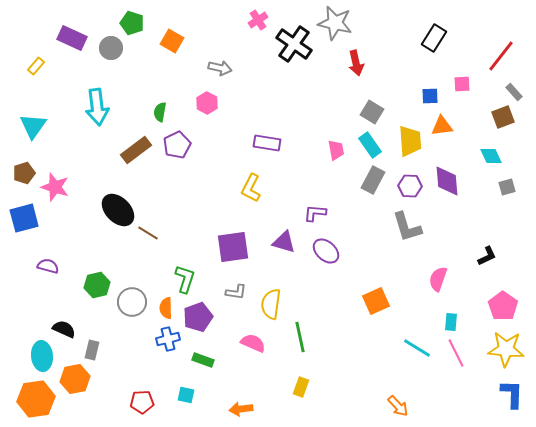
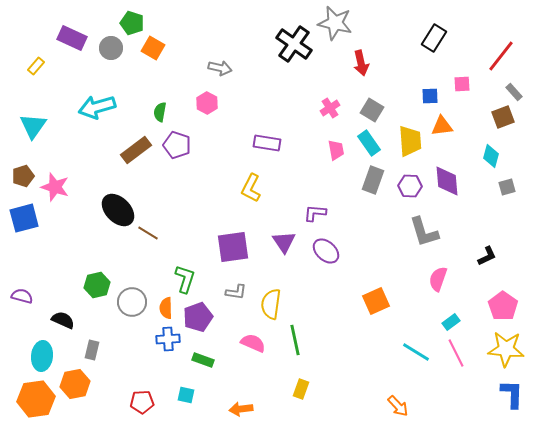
pink cross at (258, 20): moved 72 px right, 88 px down
orange square at (172, 41): moved 19 px left, 7 px down
red arrow at (356, 63): moved 5 px right
cyan arrow at (97, 107): rotated 81 degrees clockwise
gray square at (372, 112): moved 2 px up
purple pentagon at (177, 145): rotated 28 degrees counterclockwise
cyan rectangle at (370, 145): moved 1 px left, 2 px up
cyan diamond at (491, 156): rotated 40 degrees clockwise
brown pentagon at (24, 173): moved 1 px left, 3 px down
gray rectangle at (373, 180): rotated 8 degrees counterclockwise
gray L-shape at (407, 227): moved 17 px right, 5 px down
purple triangle at (284, 242): rotated 40 degrees clockwise
purple semicircle at (48, 266): moved 26 px left, 30 px down
cyan rectangle at (451, 322): rotated 48 degrees clockwise
black semicircle at (64, 329): moved 1 px left, 9 px up
green line at (300, 337): moved 5 px left, 3 px down
blue cross at (168, 339): rotated 10 degrees clockwise
cyan line at (417, 348): moved 1 px left, 4 px down
cyan ellipse at (42, 356): rotated 12 degrees clockwise
orange hexagon at (75, 379): moved 5 px down
yellow rectangle at (301, 387): moved 2 px down
